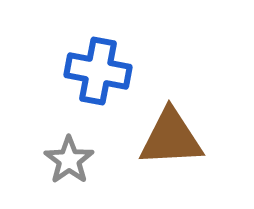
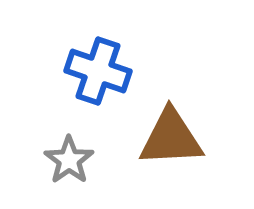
blue cross: rotated 8 degrees clockwise
